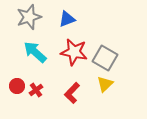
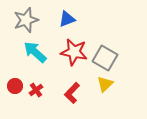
gray star: moved 3 px left, 3 px down
red circle: moved 2 px left
